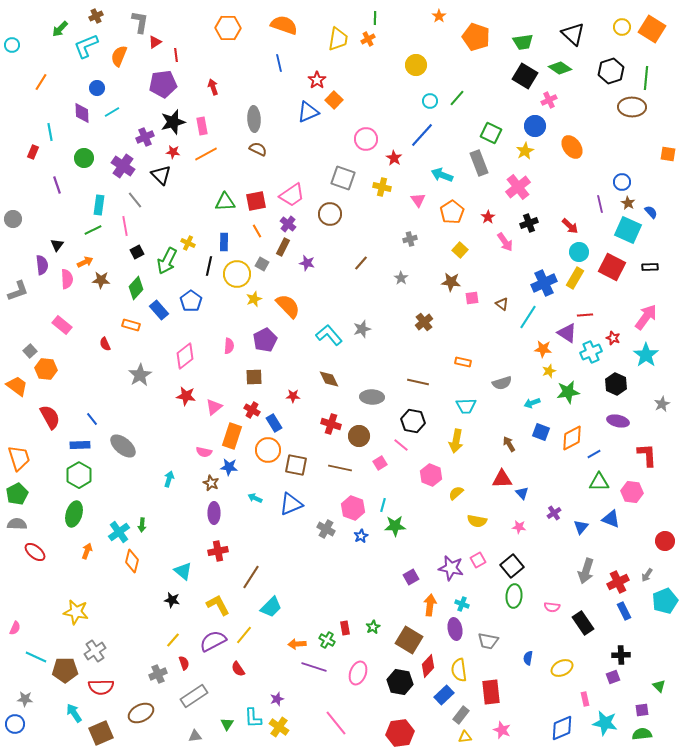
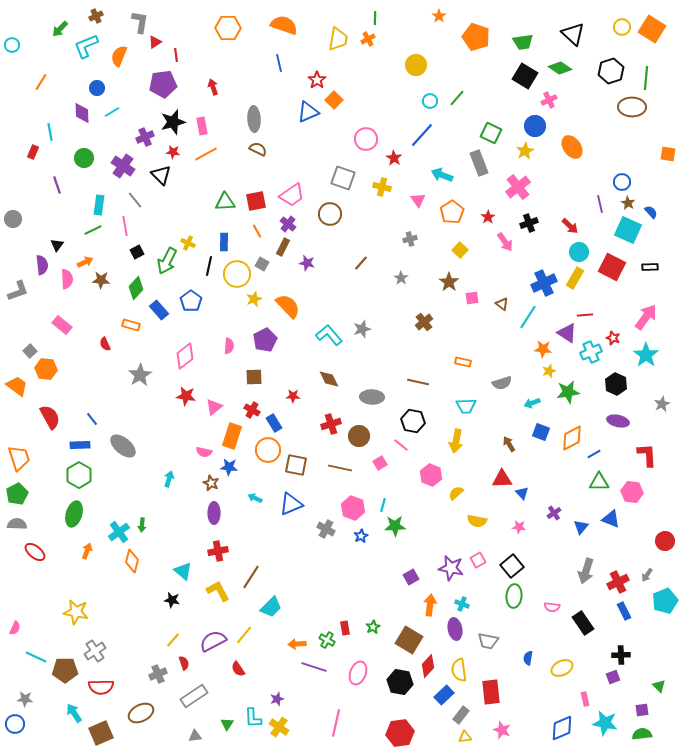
brown star at (451, 282): moved 2 px left; rotated 30 degrees clockwise
red cross at (331, 424): rotated 36 degrees counterclockwise
yellow L-shape at (218, 605): moved 14 px up
pink line at (336, 723): rotated 52 degrees clockwise
